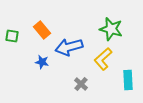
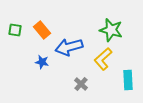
green star: moved 1 px down
green square: moved 3 px right, 6 px up
